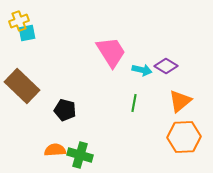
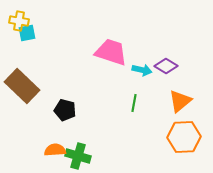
yellow cross: rotated 30 degrees clockwise
pink trapezoid: rotated 40 degrees counterclockwise
green cross: moved 2 px left, 1 px down
